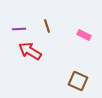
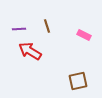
brown square: rotated 36 degrees counterclockwise
